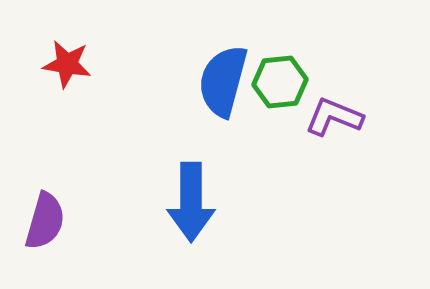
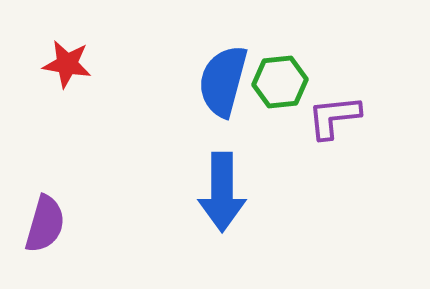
purple L-shape: rotated 28 degrees counterclockwise
blue arrow: moved 31 px right, 10 px up
purple semicircle: moved 3 px down
